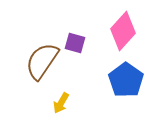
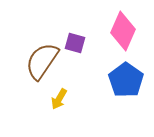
pink diamond: rotated 18 degrees counterclockwise
yellow arrow: moved 2 px left, 4 px up
